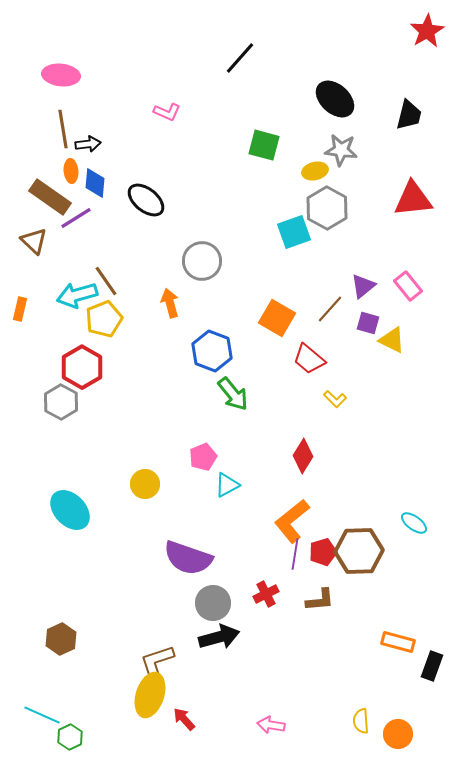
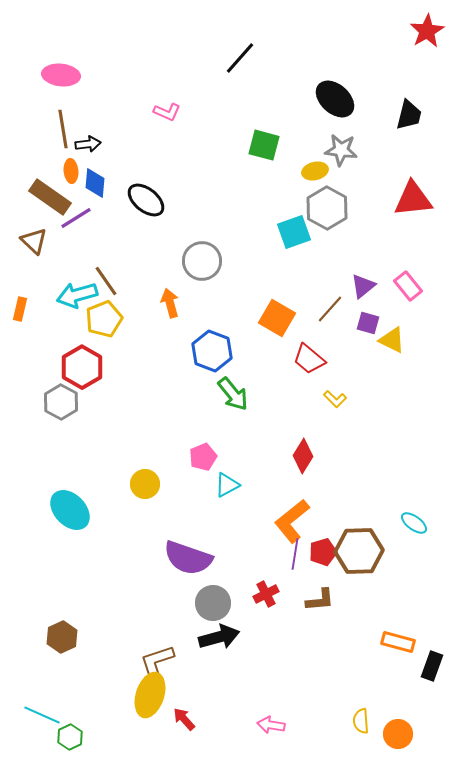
brown hexagon at (61, 639): moved 1 px right, 2 px up
